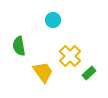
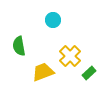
yellow trapezoid: rotated 75 degrees counterclockwise
